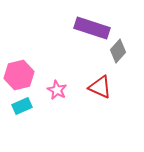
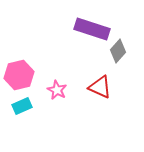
purple rectangle: moved 1 px down
